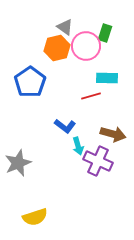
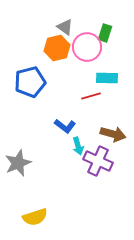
pink circle: moved 1 px right, 1 px down
blue pentagon: rotated 20 degrees clockwise
